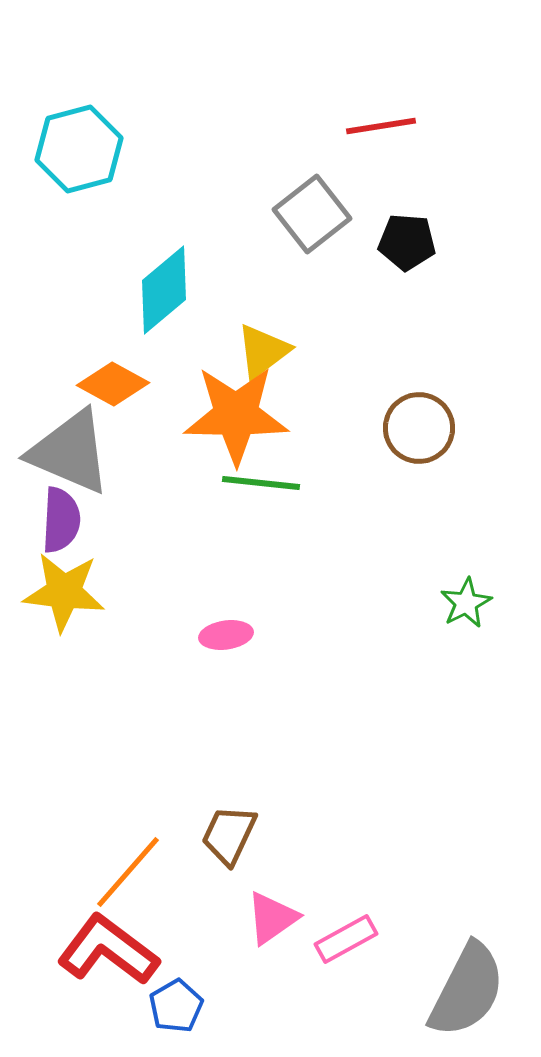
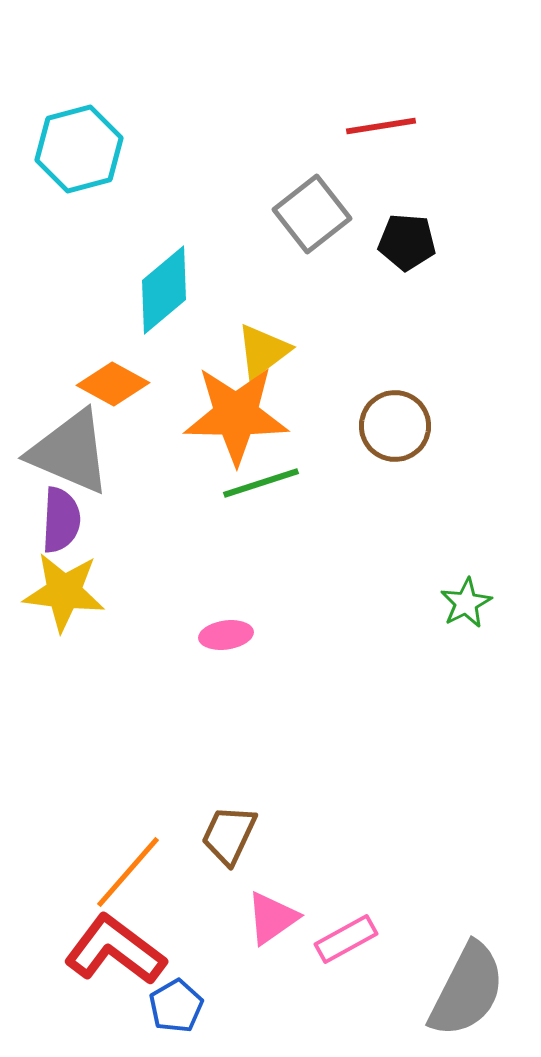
brown circle: moved 24 px left, 2 px up
green line: rotated 24 degrees counterclockwise
red L-shape: moved 7 px right
